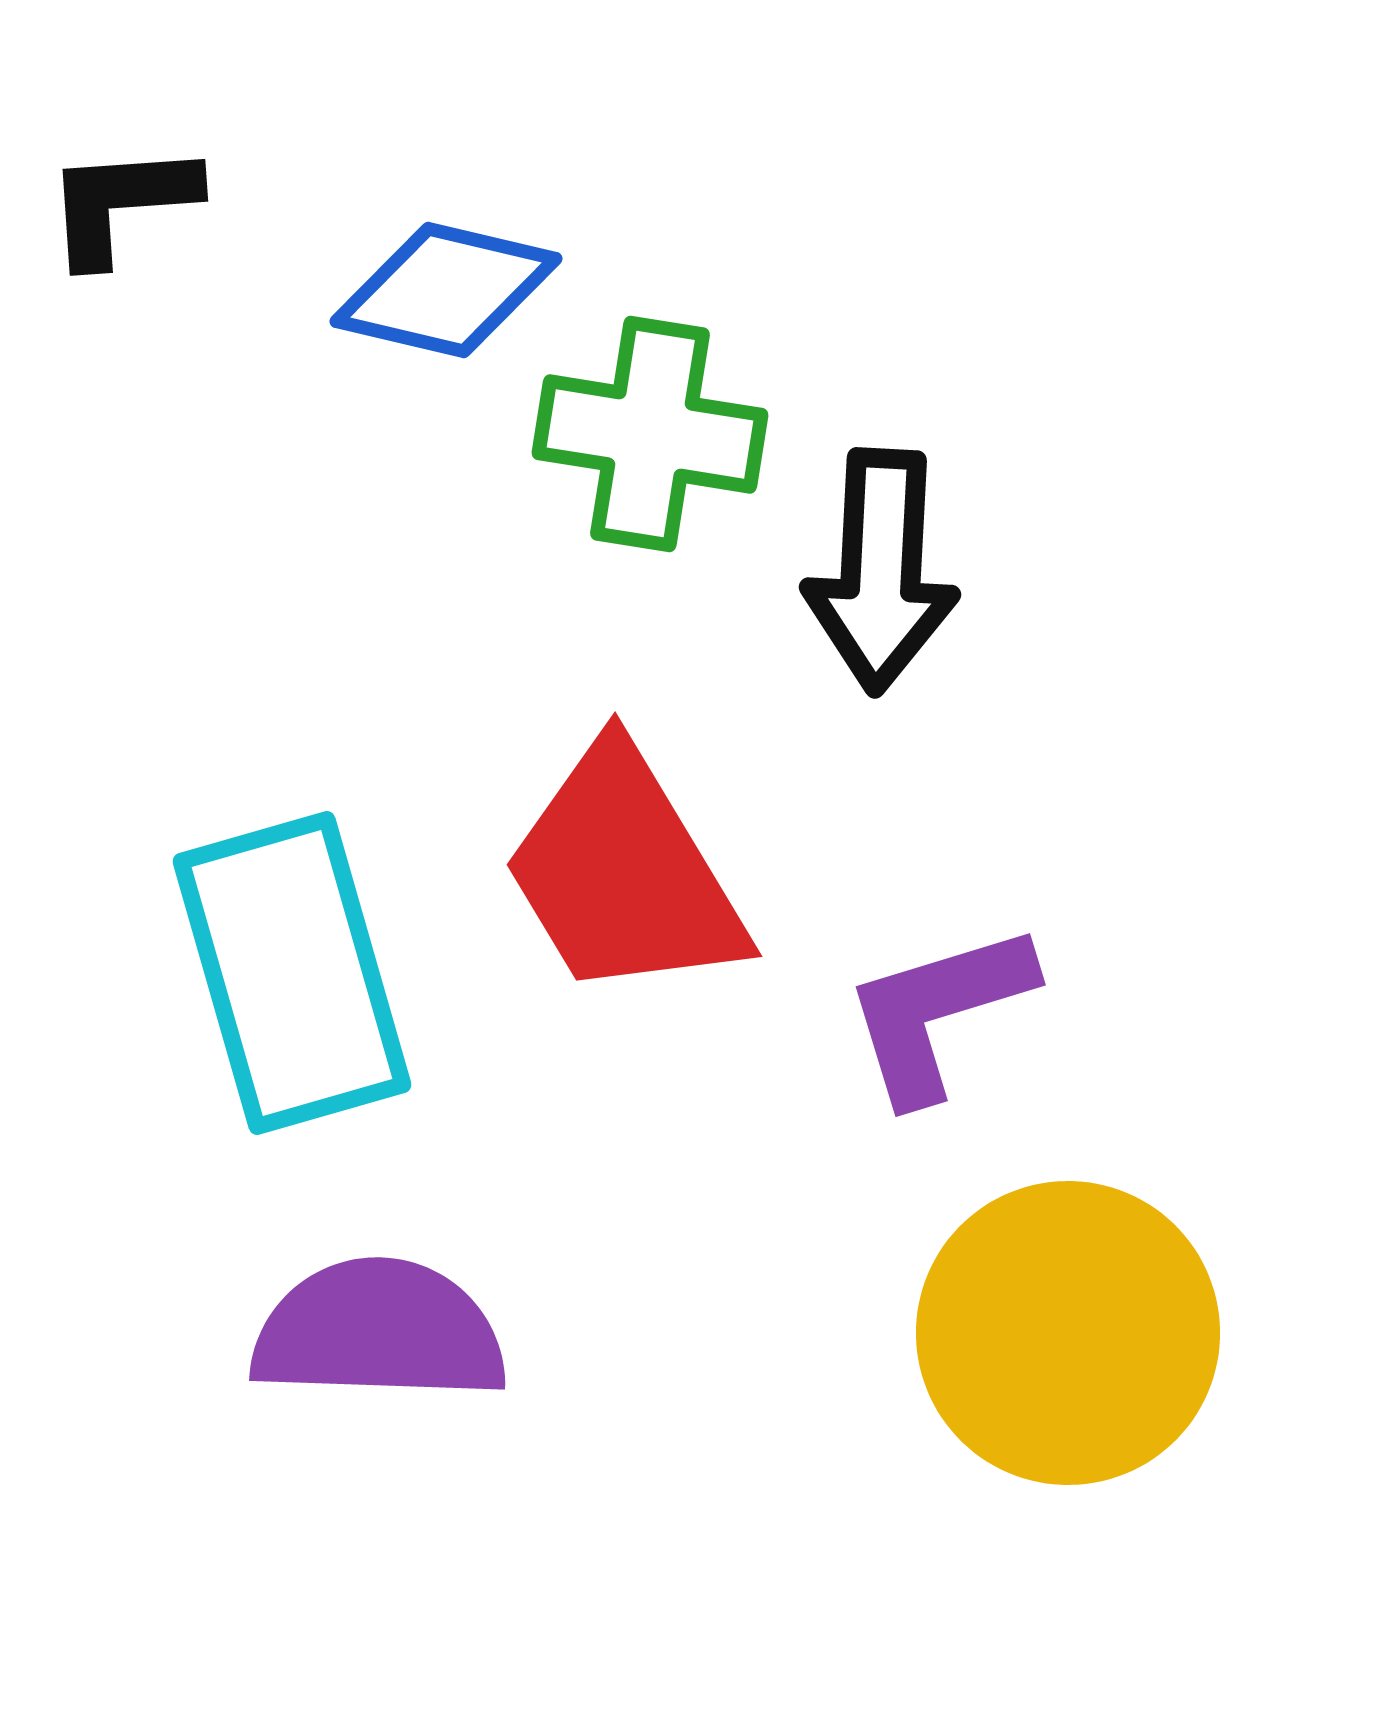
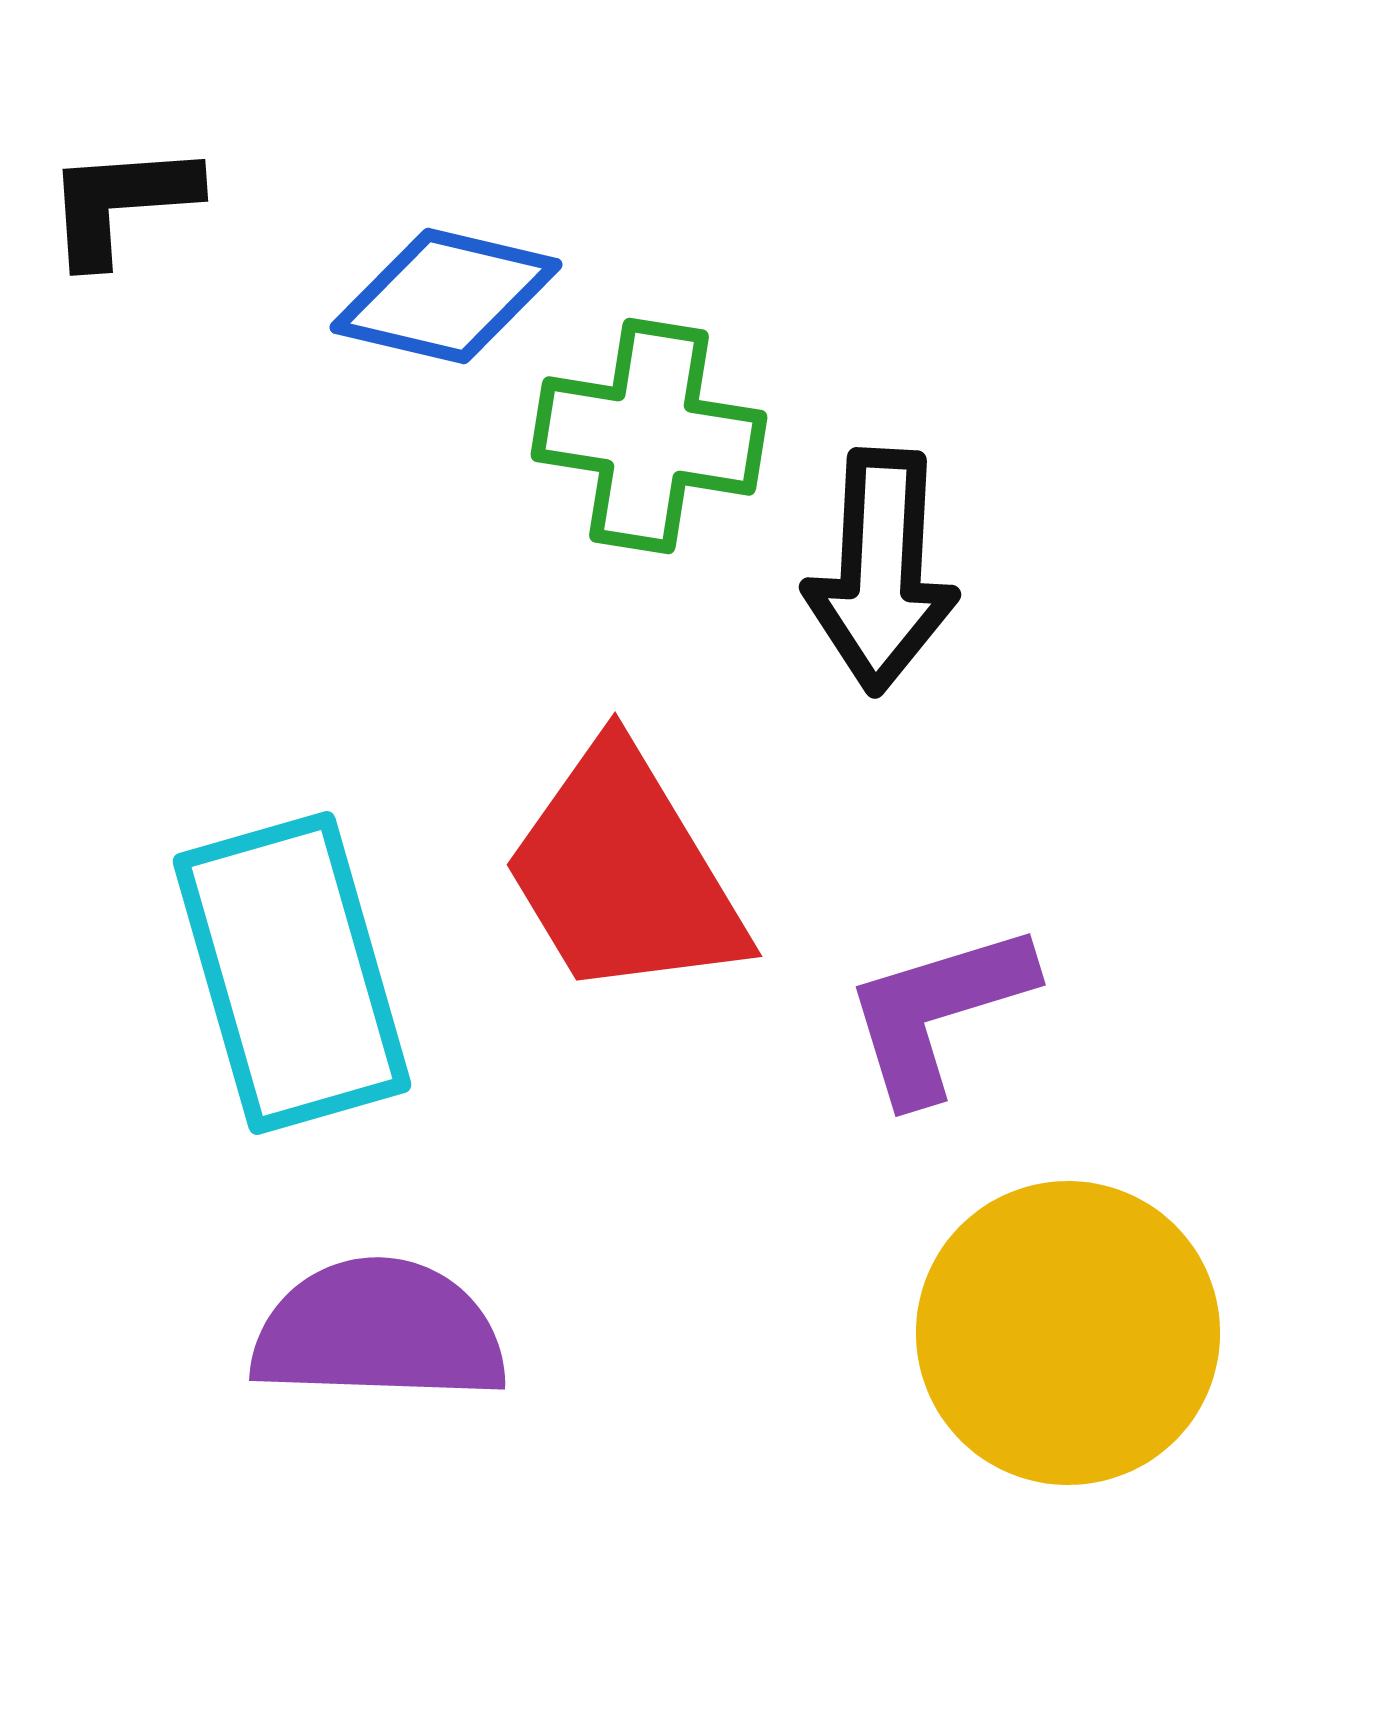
blue diamond: moved 6 px down
green cross: moved 1 px left, 2 px down
